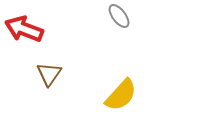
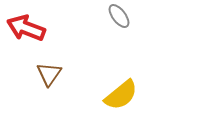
red arrow: moved 2 px right, 1 px up
yellow semicircle: rotated 9 degrees clockwise
